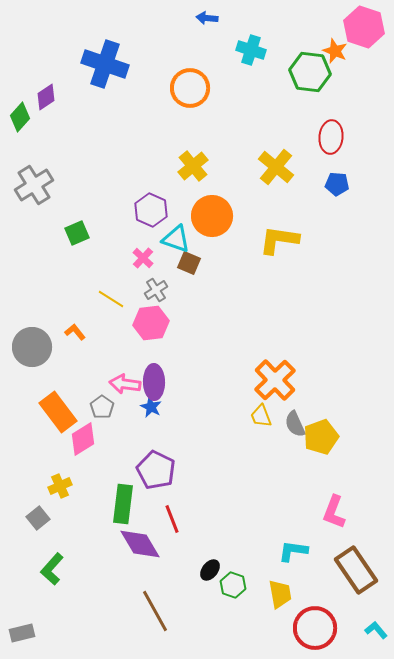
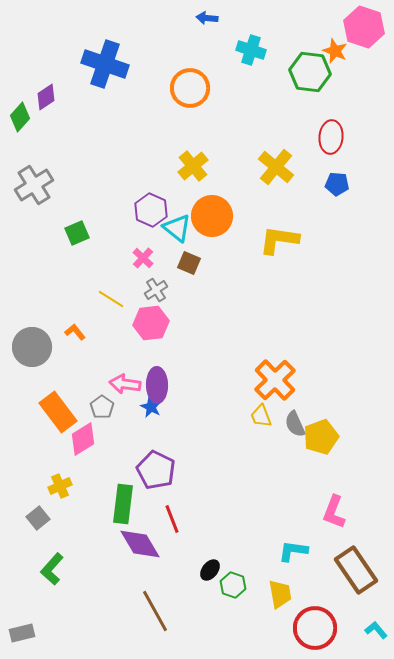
cyan triangle at (176, 239): moved 1 px right, 11 px up; rotated 20 degrees clockwise
purple ellipse at (154, 382): moved 3 px right, 3 px down
